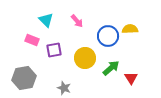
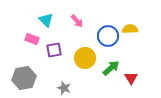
pink rectangle: moved 1 px up
